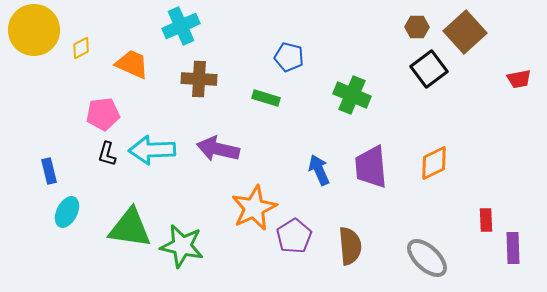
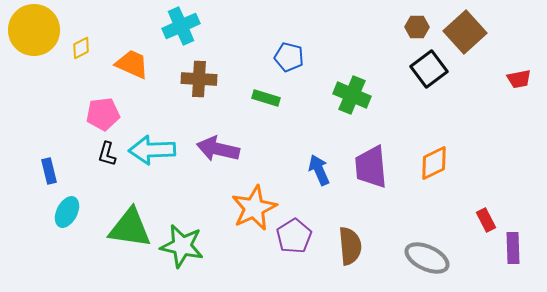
red rectangle: rotated 25 degrees counterclockwise
gray ellipse: rotated 18 degrees counterclockwise
